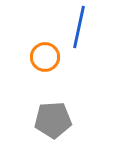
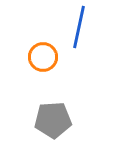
orange circle: moved 2 px left
